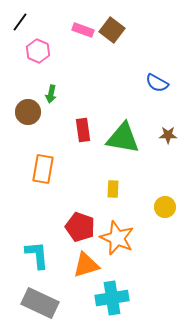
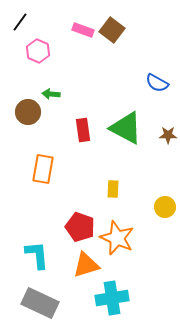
green arrow: rotated 84 degrees clockwise
green triangle: moved 3 px right, 10 px up; rotated 18 degrees clockwise
